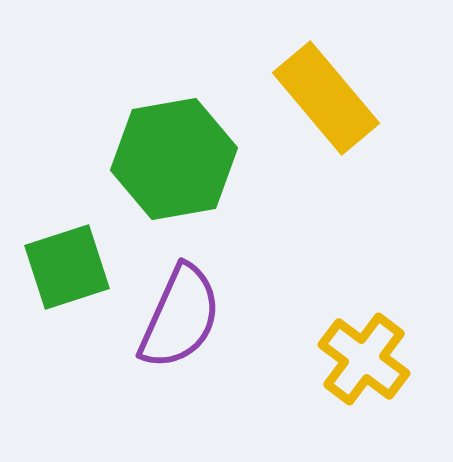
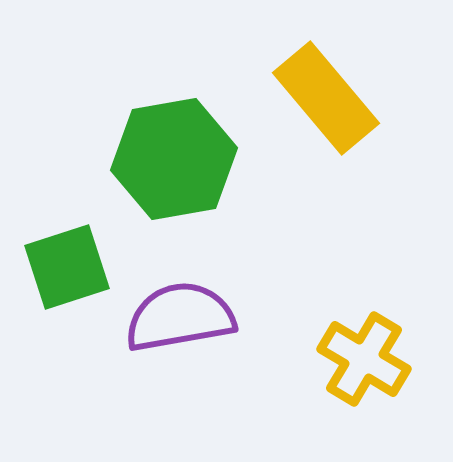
purple semicircle: rotated 124 degrees counterclockwise
yellow cross: rotated 6 degrees counterclockwise
